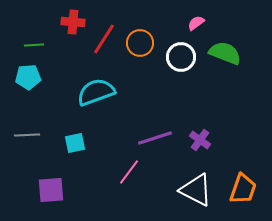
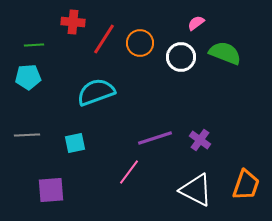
orange trapezoid: moved 3 px right, 4 px up
